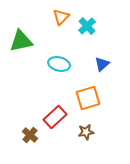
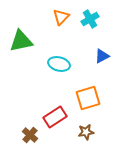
cyan cross: moved 3 px right, 7 px up; rotated 12 degrees clockwise
blue triangle: moved 8 px up; rotated 14 degrees clockwise
red rectangle: rotated 10 degrees clockwise
